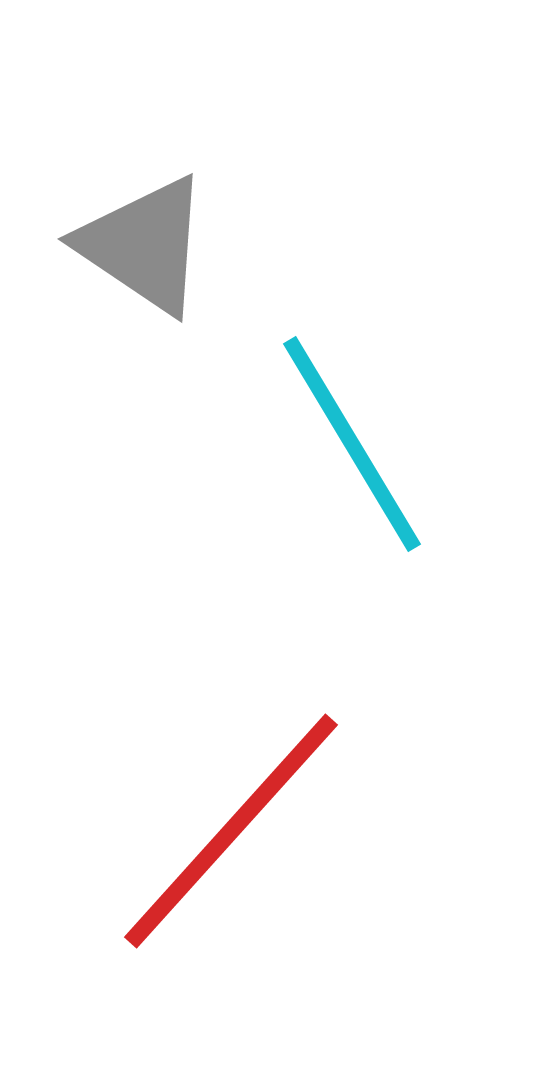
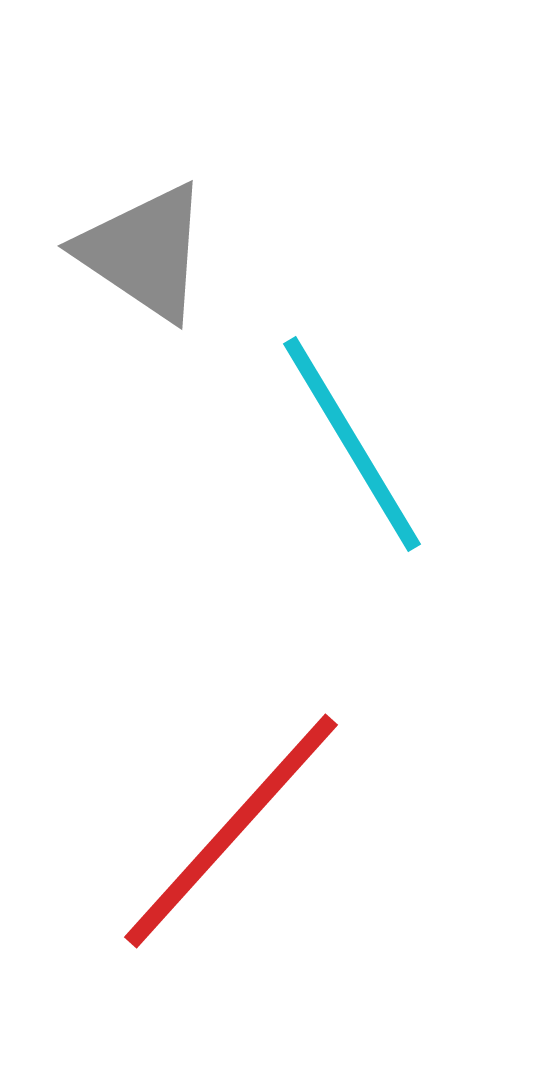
gray triangle: moved 7 px down
